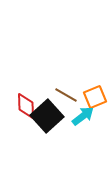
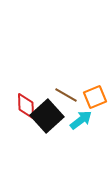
cyan arrow: moved 2 px left, 4 px down
